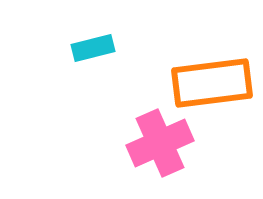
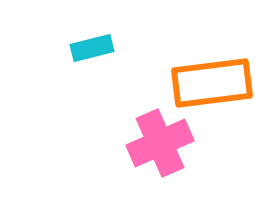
cyan rectangle: moved 1 px left
